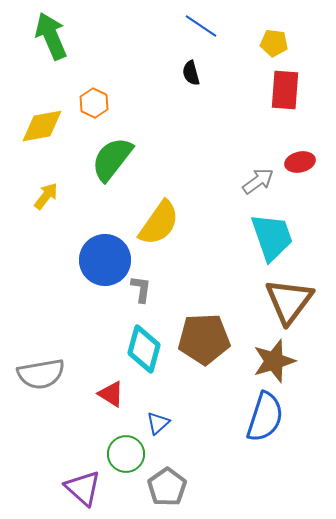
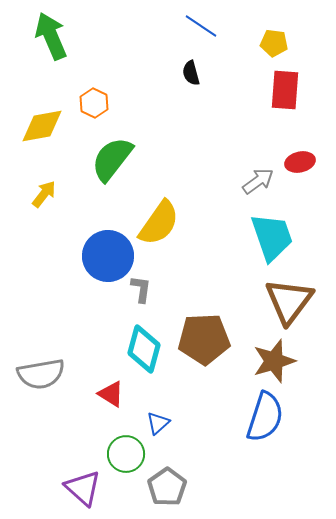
yellow arrow: moved 2 px left, 2 px up
blue circle: moved 3 px right, 4 px up
